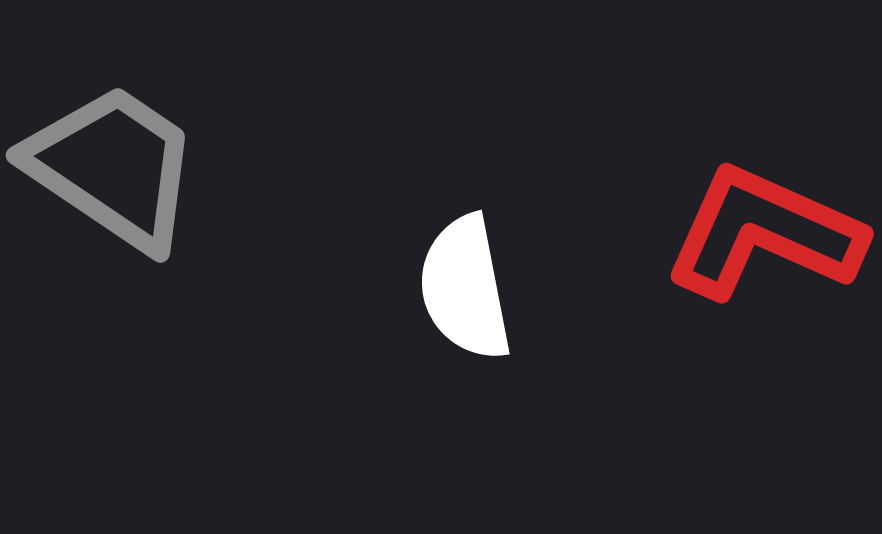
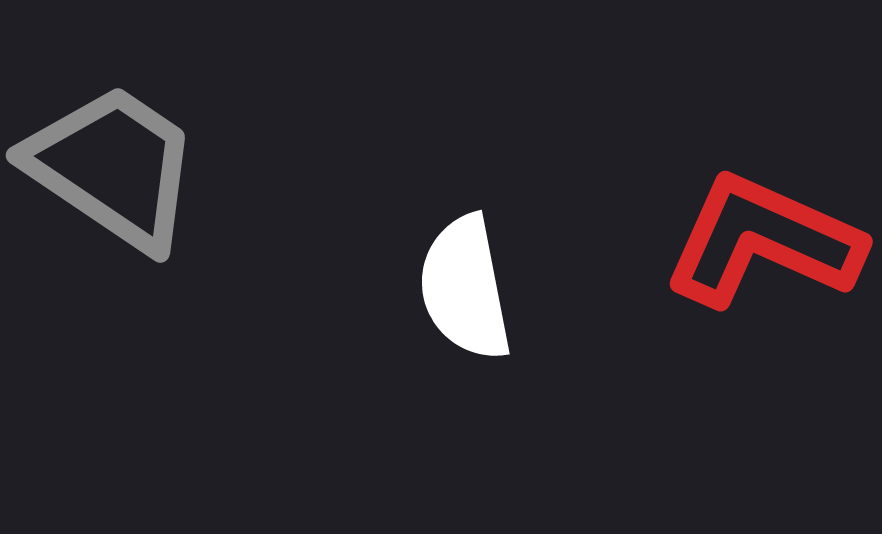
red L-shape: moved 1 px left, 8 px down
